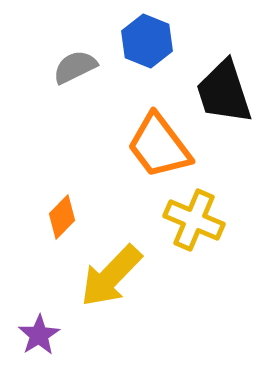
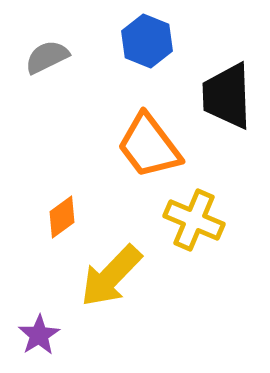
gray semicircle: moved 28 px left, 10 px up
black trapezoid: moved 3 px right, 4 px down; rotated 16 degrees clockwise
orange trapezoid: moved 10 px left
orange diamond: rotated 9 degrees clockwise
